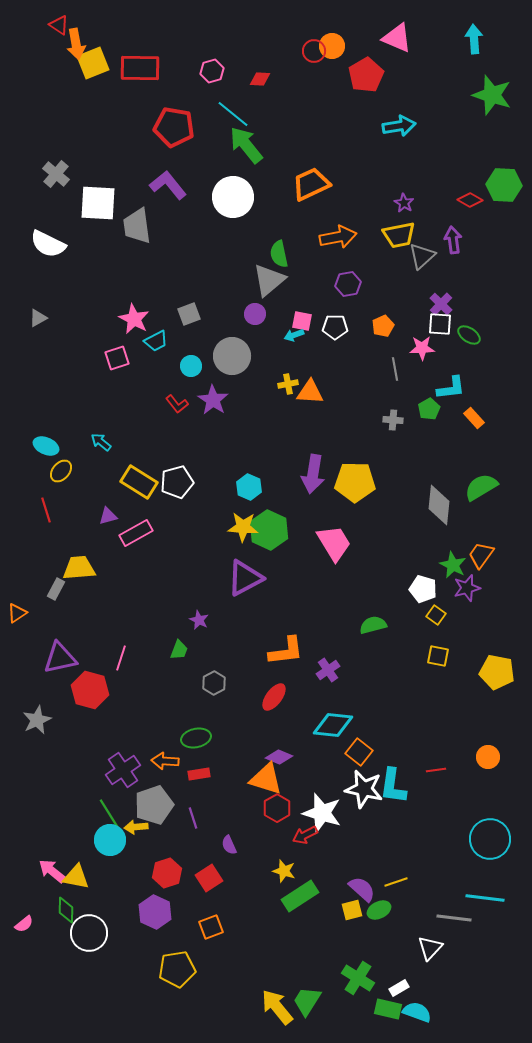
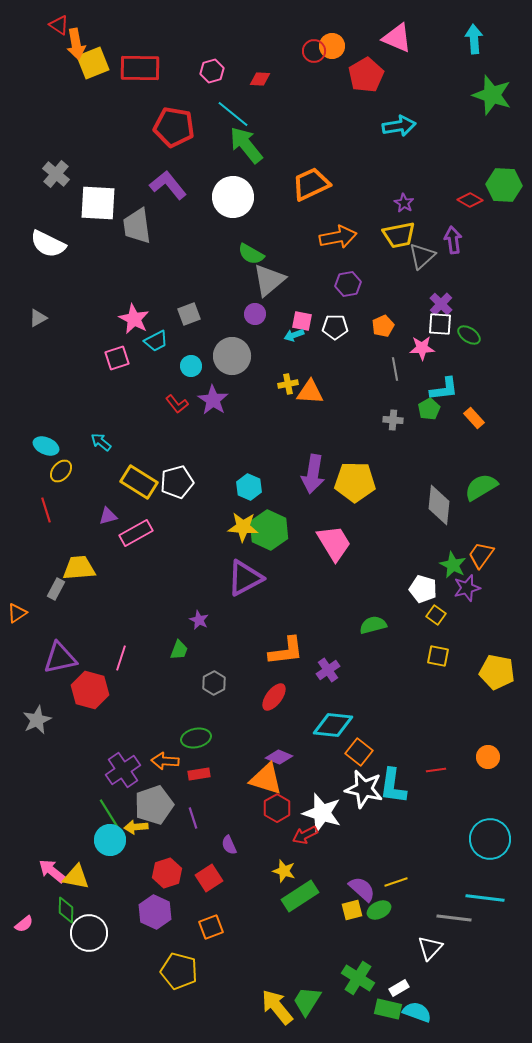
green semicircle at (279, 254): moved 28 px left; rotated 48 degrees counterclockwise
cyan L-shape at (451, 388): moved 7 px left, 1 px down
yellow pentagon at (177, 969): moved 2 px right, 2 px down; rotated 24 degrees clockwise
